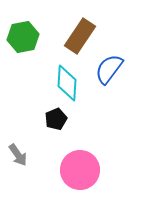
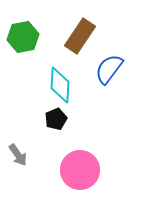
cyan diamond: moved 7 px left, 2 px down
